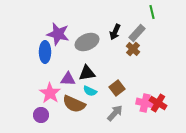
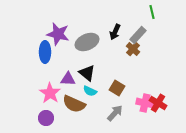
gray rectangle: moved 1 px right, 2 px down
black triangle: rotated 48 degrees clockwise
brown square: rotated 21 degrees counterclockwise
purple circle: moved 5 px right, 3 px down
